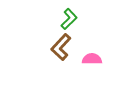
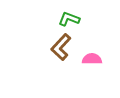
green L-shape: rotated 115 degrees counterclockwise
